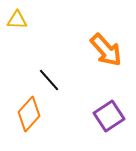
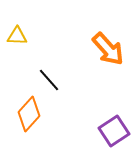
yellow triangle: moved 16 px down
orange arrow: moved 2 px right, 1 px up
purple square: moved 5 px right, 15 px down
